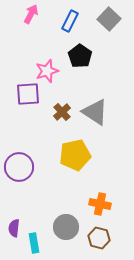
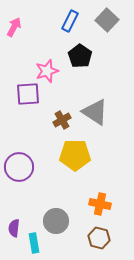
pink arrow: moved 17 px left, 13 px down
gray square: moved 2 px left, 1 px down
brown cross: moved 8 px down; rotated 12 degrees clockwise
yellow pentagon: rotated 12 degrees clockwise
gray circle: moved 10 px left, 6 px up
